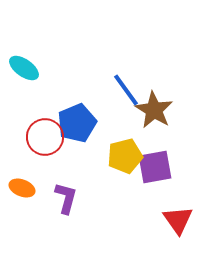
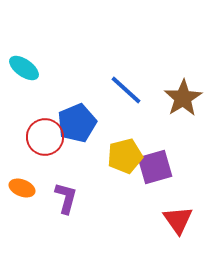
blue line: rotated 12 degrees counterclockwise
brown star: moved 29 px right, 12 px up; rotated 9 degrees clockwise
purple square: rotated 6 degrees counterclockwise
